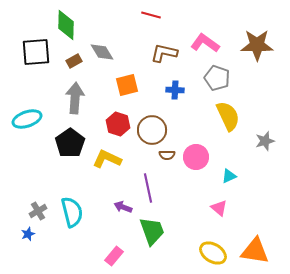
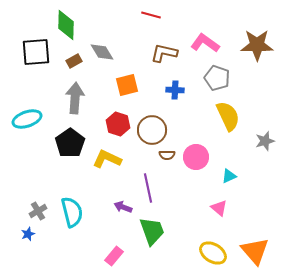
orange triangle: rotated 40 degrees clockwise
